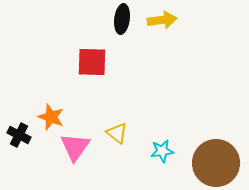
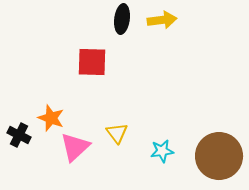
orange star: moved 1 px down
yellow triangle: rotated 15 degrees clockwise
pink triangle: rotated 12 degrees clockwise
brown circle: moved 3 px right, 7 px up
